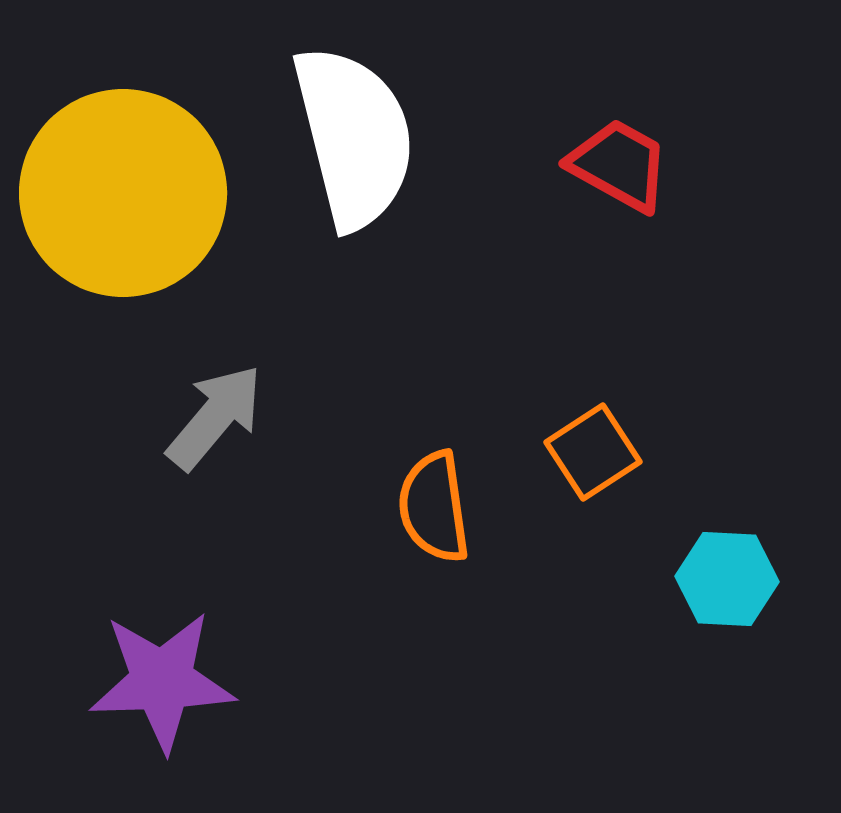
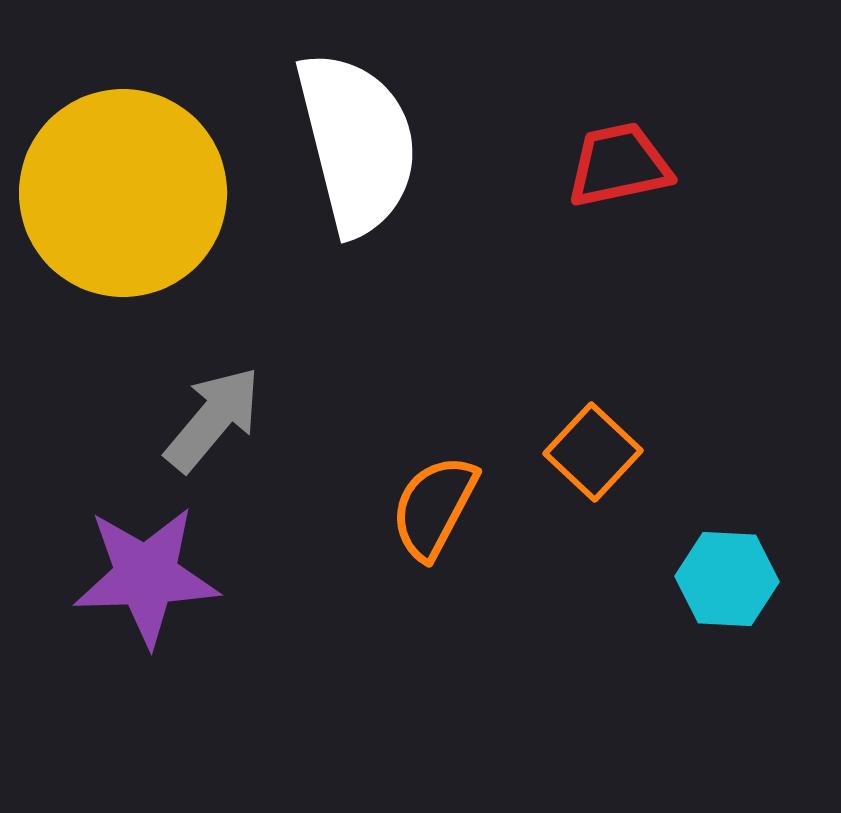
white semicircle: moved 3 px right, 6 px down
red trapezoid: rotated 41 degrees counterclockwise
gray arrow: moved 2 px left, 2 px down
orange square: rotated 14 degrees counterclockwise
orange semicircle: rotated 36 degrees clockwise
purple star: moved 16 px left, 105 px up
